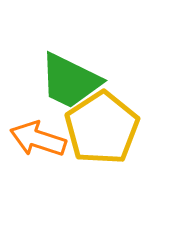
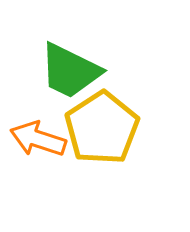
green trapezoid: moved 10 px up
